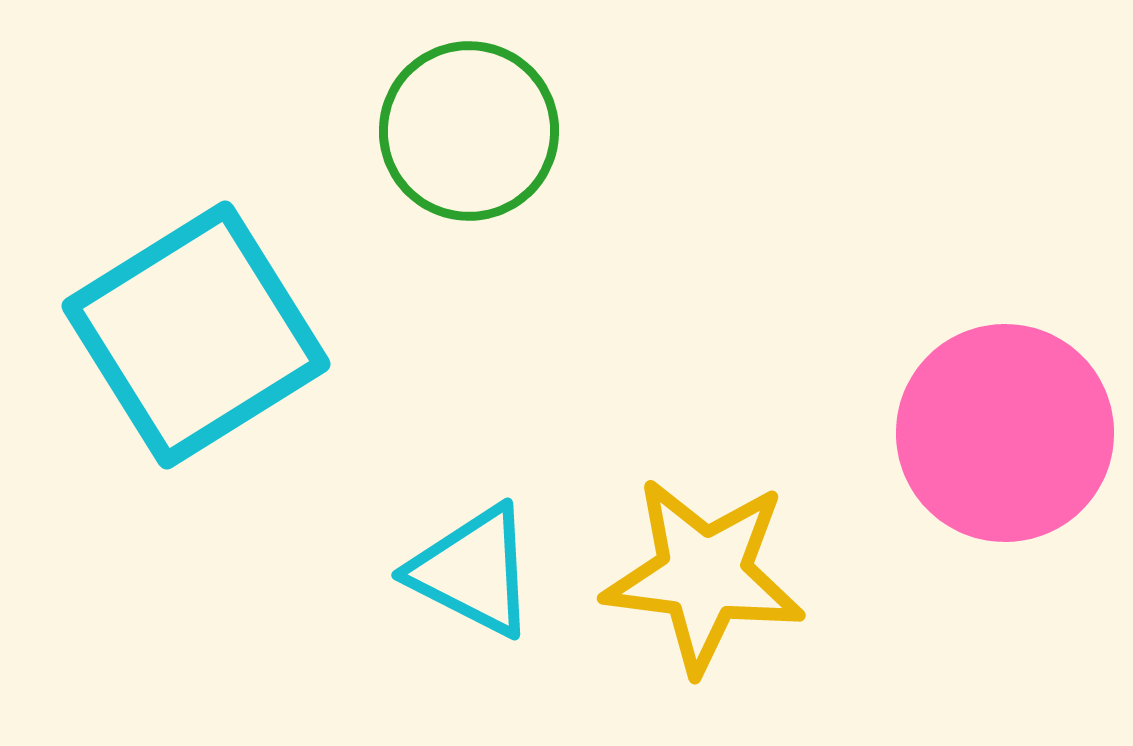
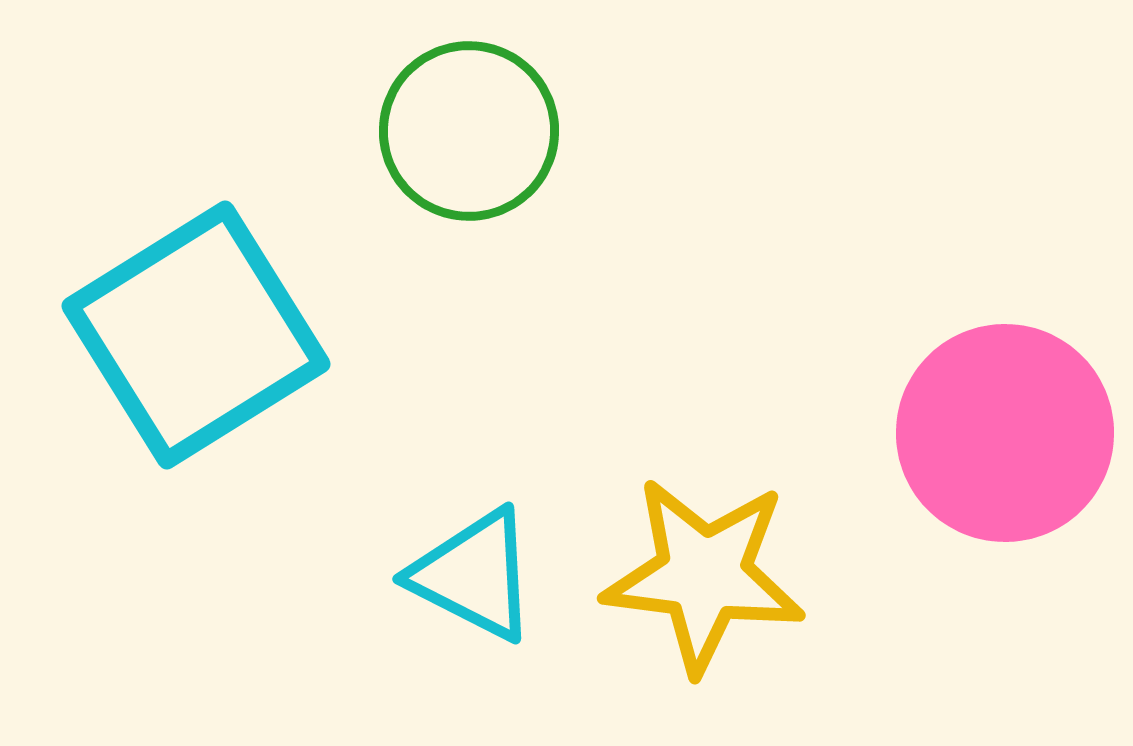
cyan triangle: moved 1 px right, 4 px down
